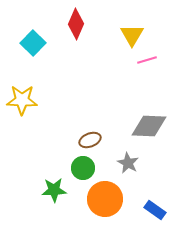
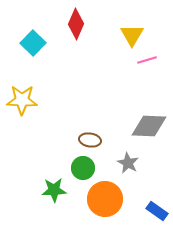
brown ellipse: rotated 30 degrees clockwise
blue rectangle: moved 2 px right, 1 px down
